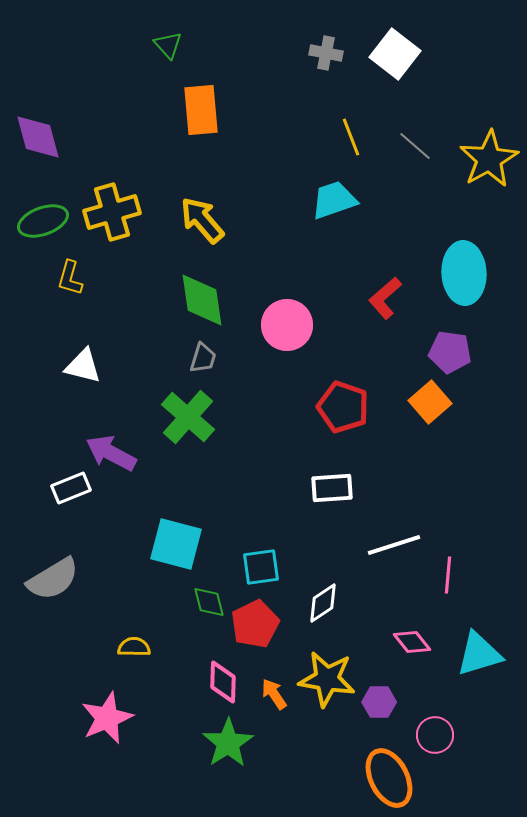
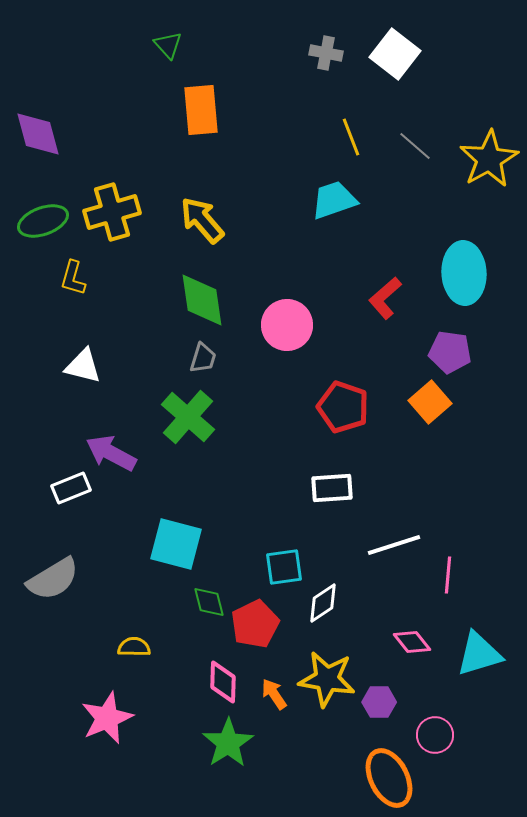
purple diamond at (38, 137): moved 3 px up
yellow L-shape at (70, 278): moved 3 px right
cyan square at (261, 567): moved 23 px right
